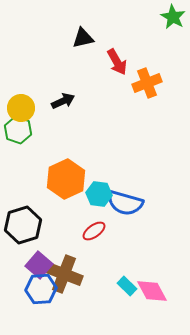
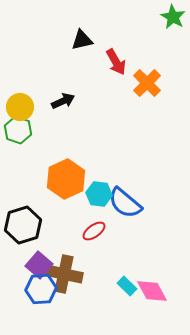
black triangle: moved 1 px left, 2 px down
red arrow: moved 1 px left
orange cross: rotated 24 degrees counterclockwise
yellow circle: moved 1 px left, 1 px up
blue semicircle: rotated 24 degrees clockwise
brown cross: rotated 9 degrees counterclockwise
